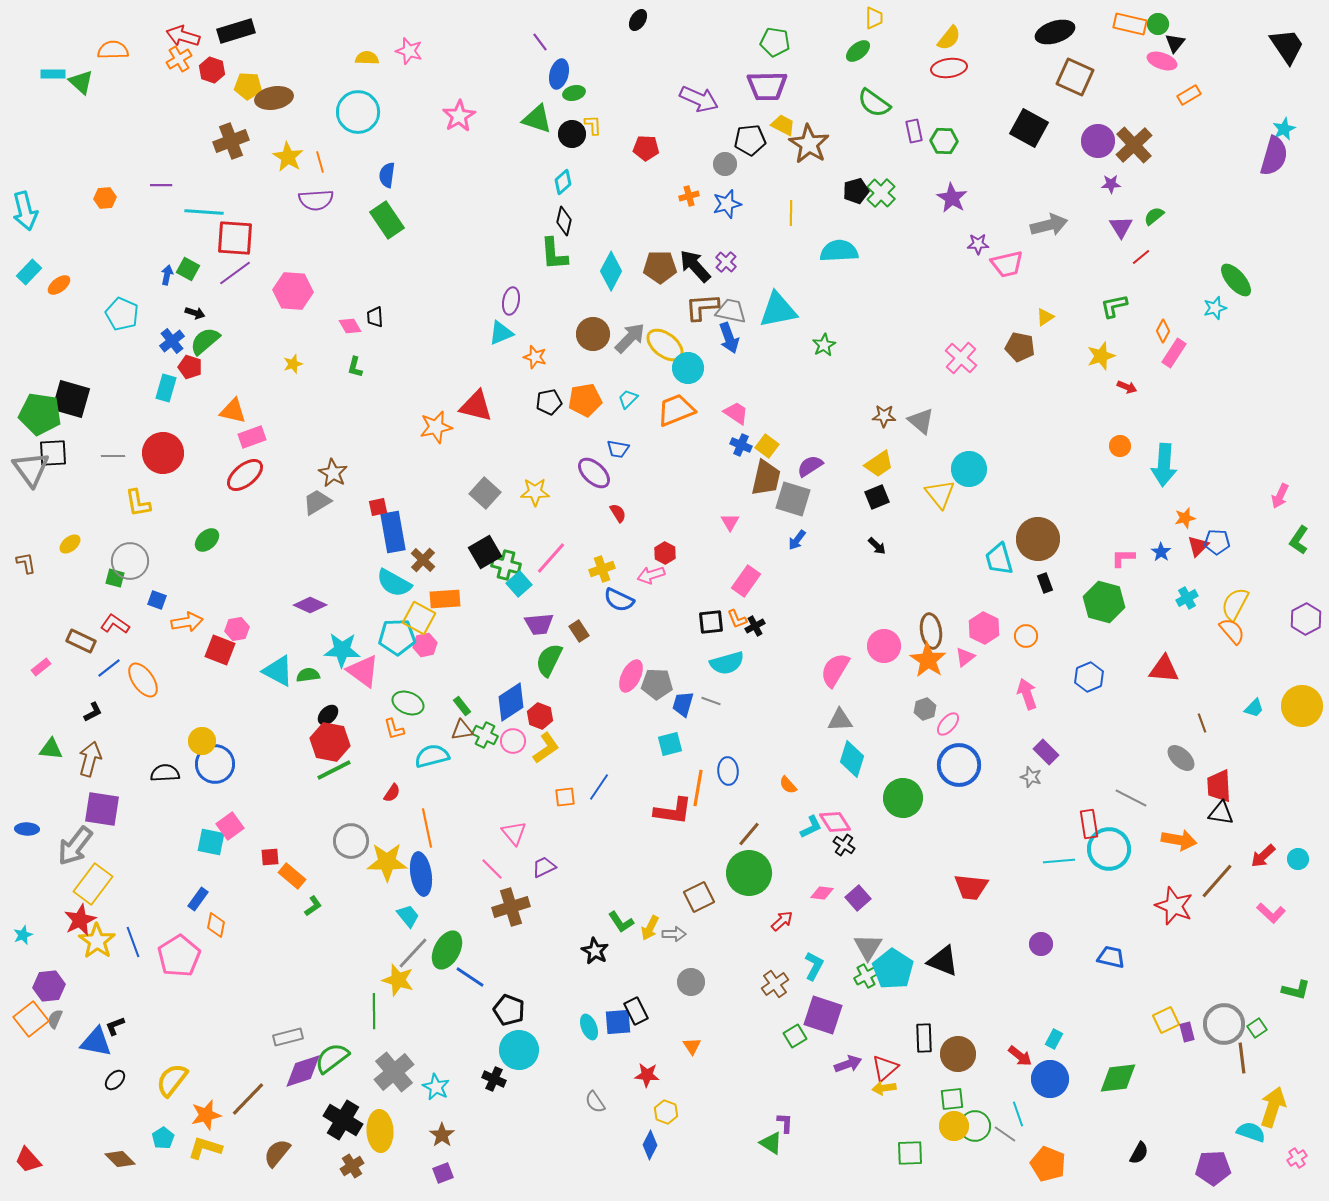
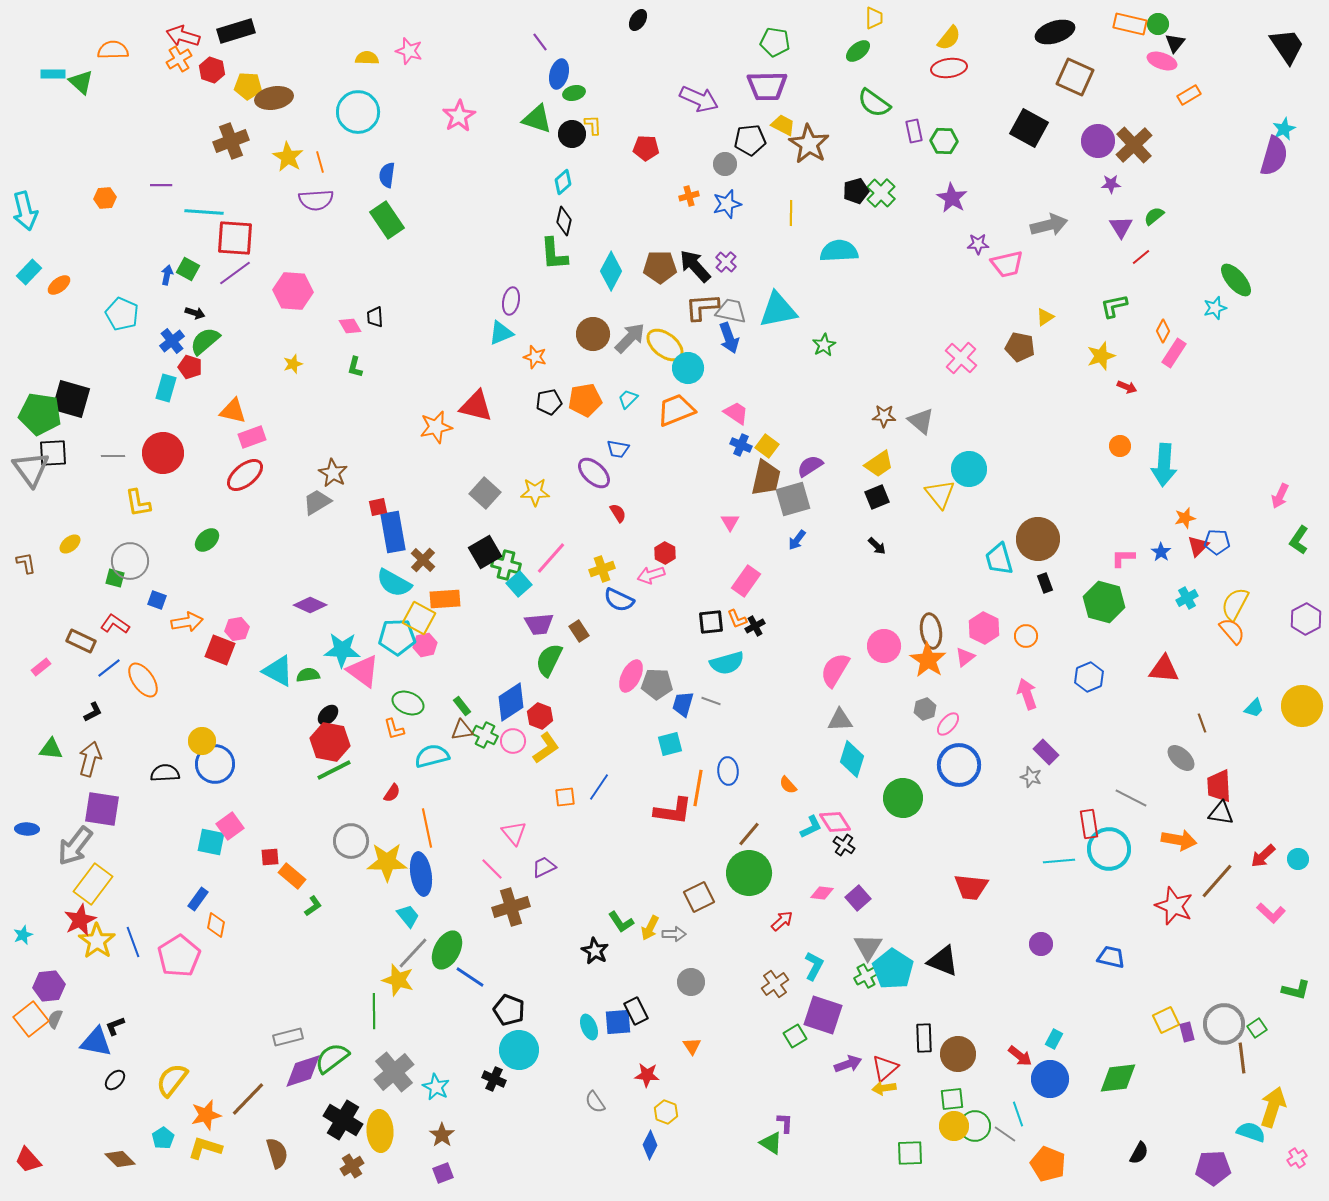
gray square at (793, 499): rotated 33 degrees counterclockwise
brown semicircle at (277, 1153): rotated 124 degrees clockwise
